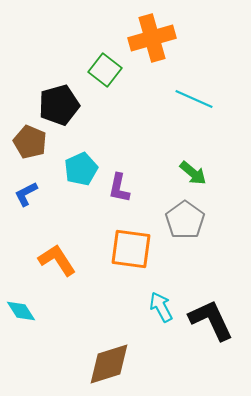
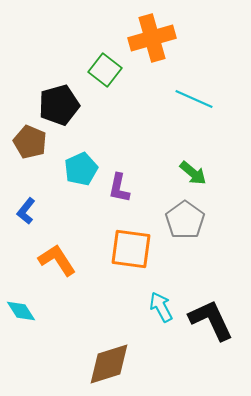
blue L-shape: moved 17 px down; rotated 24 degrees counterclockwise
